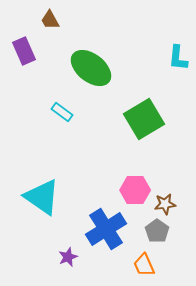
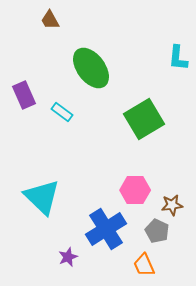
purple rectangle: moved 44 px down
green ellipse: rotated 15 degrees clockwise
cyan triangle: rotated 9 degrees clockwise
brown star: moved 7 px right, 1 px down
gray pentagon: rotated 10 degrees counterclockwise
